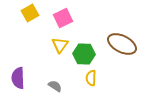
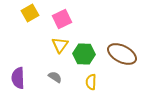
pink square: moved 1 px left, 1 px down
brown ellipse: moved 10 px down
yellow semicircle: moved 4 px down
gray semicircle: moved 9 px up
